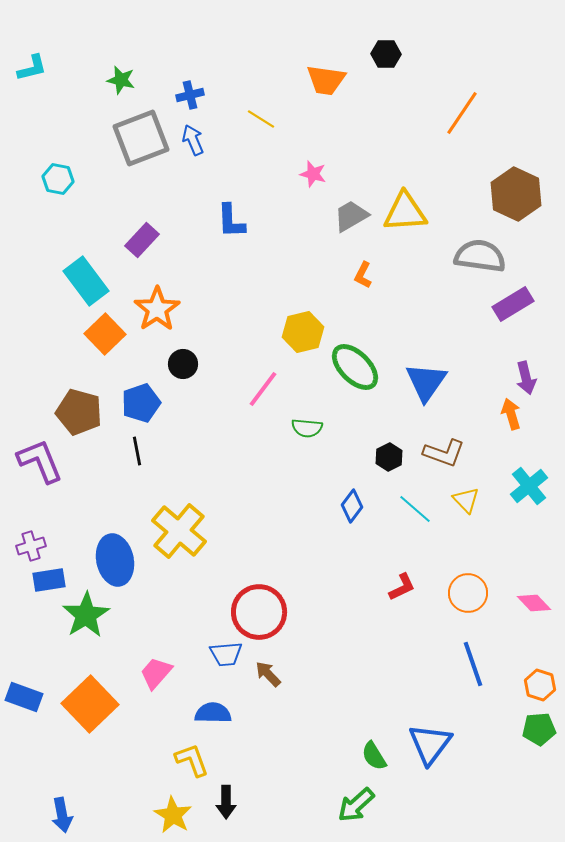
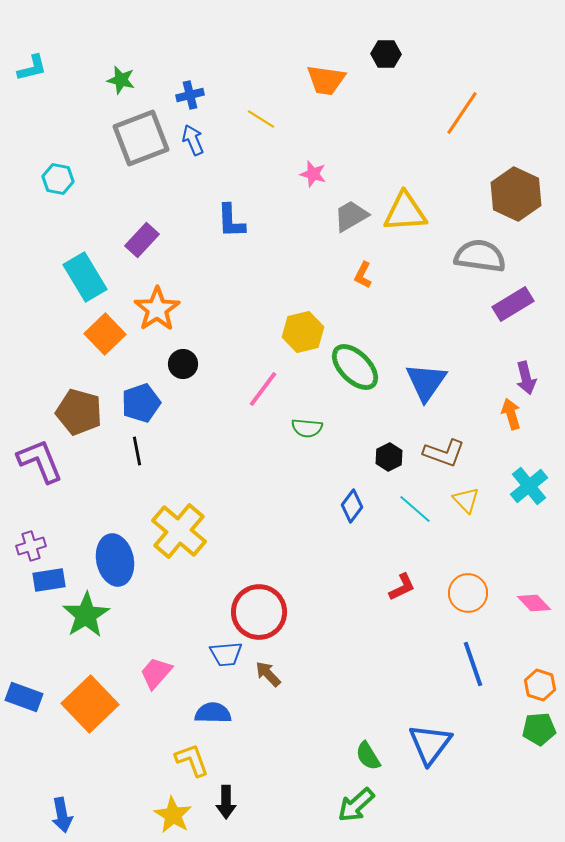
cyan rectangle at (86, 281): moved 1 px left, 4 px up; rotated 6 degrees clockwise
green semicircle at (374, 756): moved 6 px left
